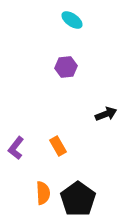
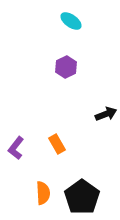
cyan ellipse: moved 1 px left, 1 px down
purple hexagon: rotated 20 degrees counterclockwise
orange rectangle: moved 1 px left, 2 px up
black pentagon: moved 4 px right, 2 px up
